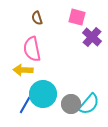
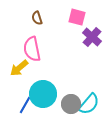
yellow arrow: moved 4 px left, 2 px up; rotated 42 degrees counterclockwise
